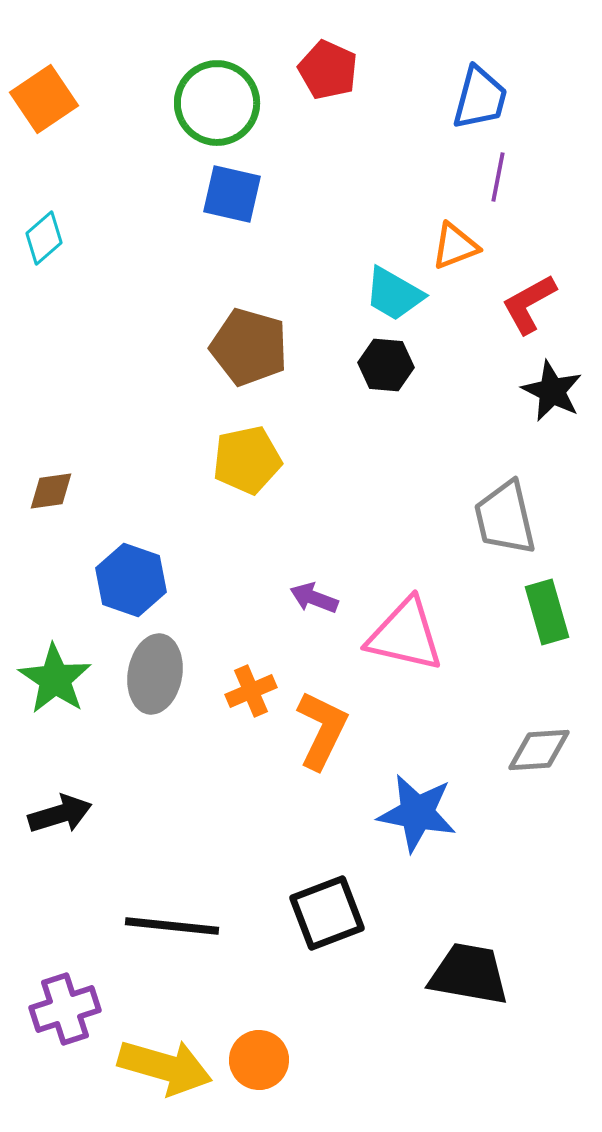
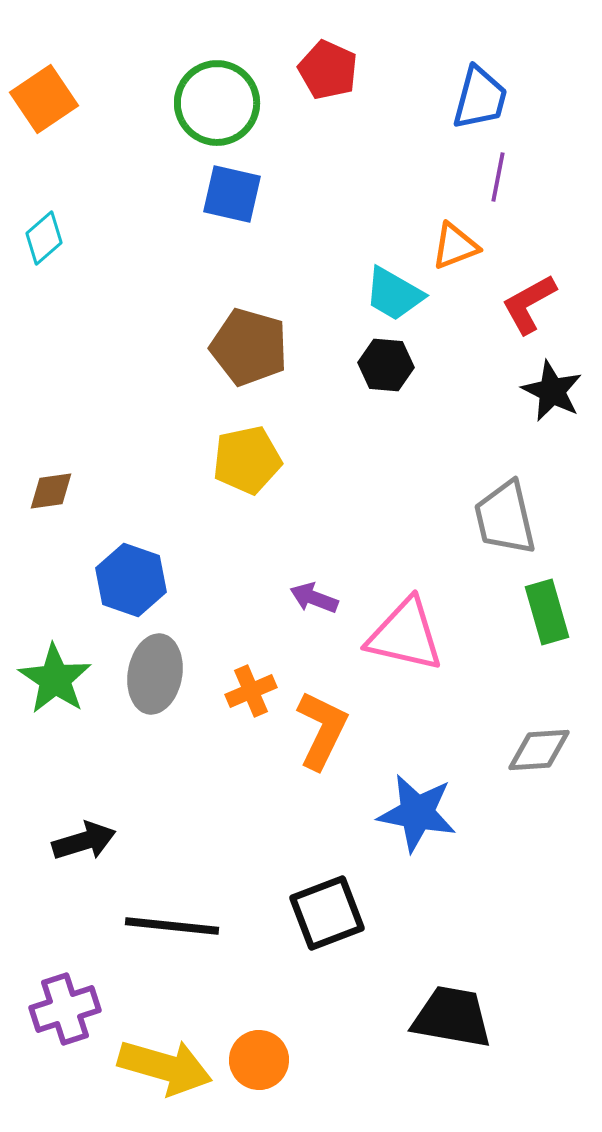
black arrow: moved 24 px right, 27 px down
black trapezoid: moved 17 px left, 43 px down
